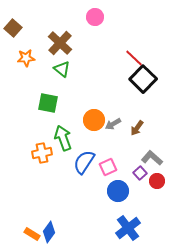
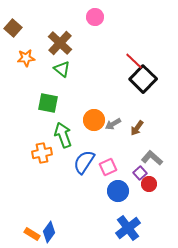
red line: moved 3 px down
green arrow: moved 3 px up
red circle: moved 8 px left, 3 px down
